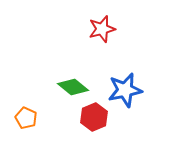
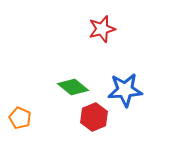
blue star: rotated 8 degrees clockwise
orange pentagon: moved 6 px left
